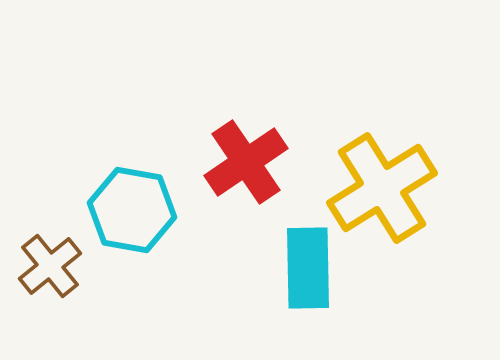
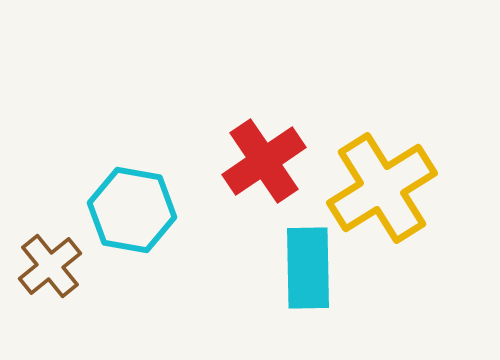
red cross: moved 18 px right, 1 px up
